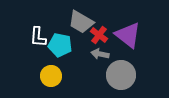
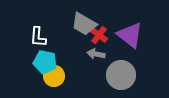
gray trapezoid: moved 3 px right, 2 px down
purple triangle: moved 2 px right
cyan pentagon: moved 15 px left, 17 px down
gray arrow: moved 4 px left
yellow circle: moved 3 px right
